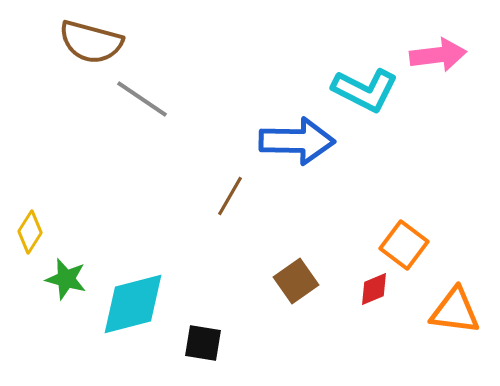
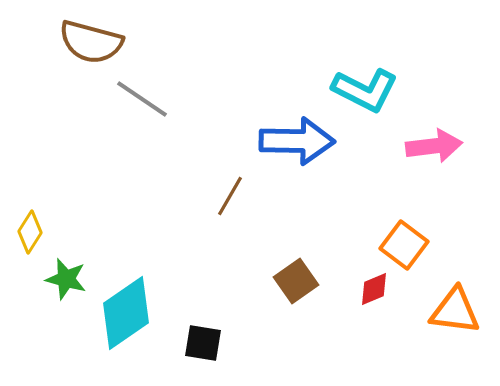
pink arrow: moved 4 px left, 91 px down
cyan diamond: moved 7 px left, 9 px down; rotated 20 degrees counterclockwise
